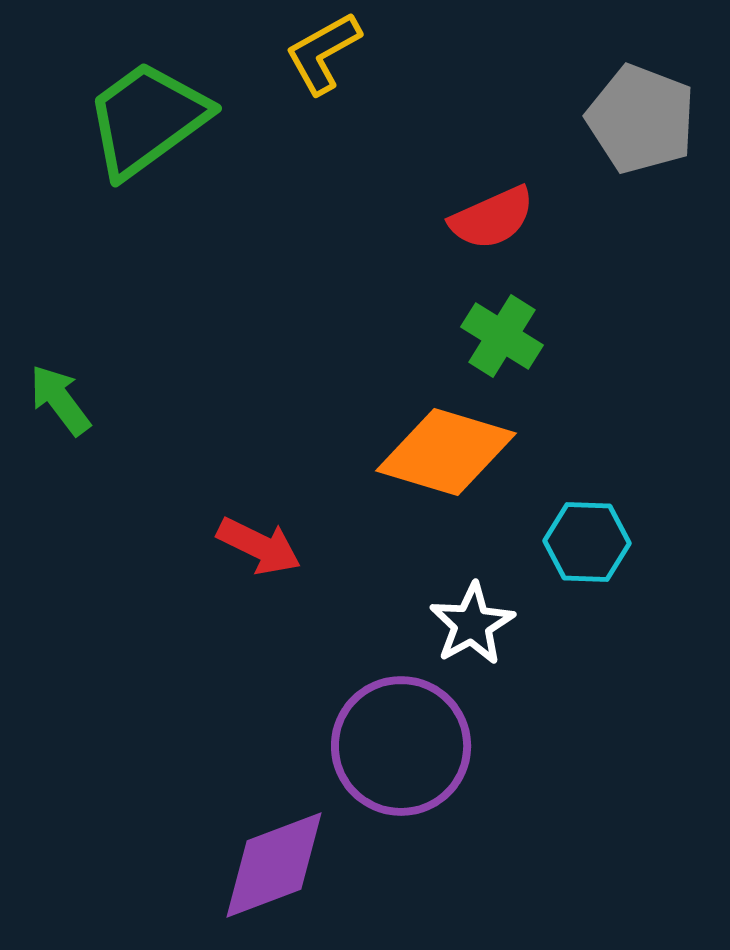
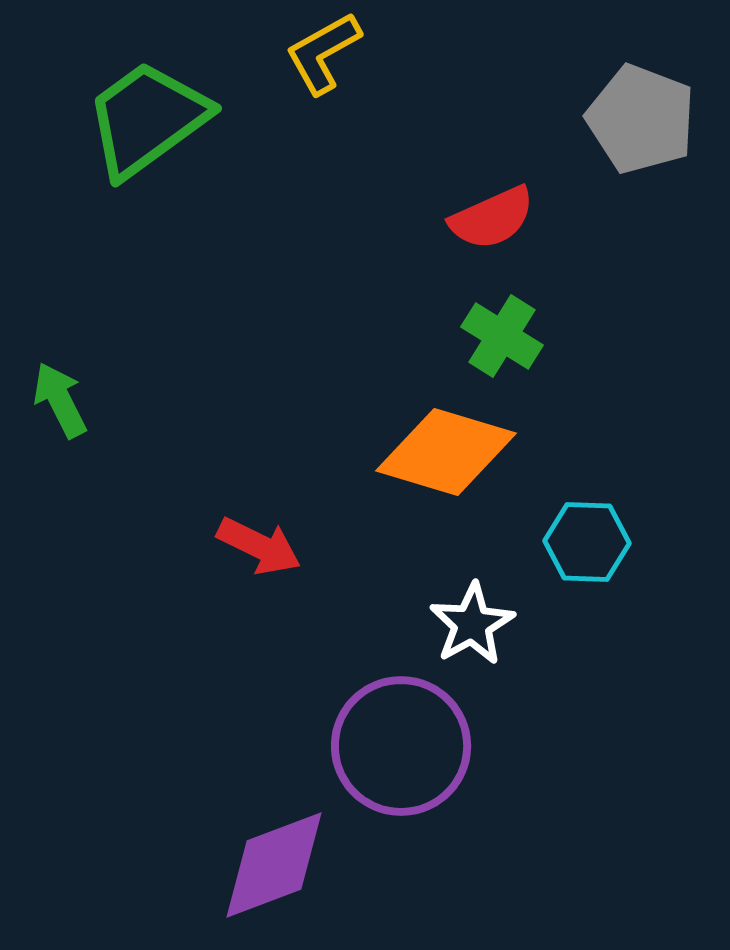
green arrow: rotated 10 degrees clockwise
